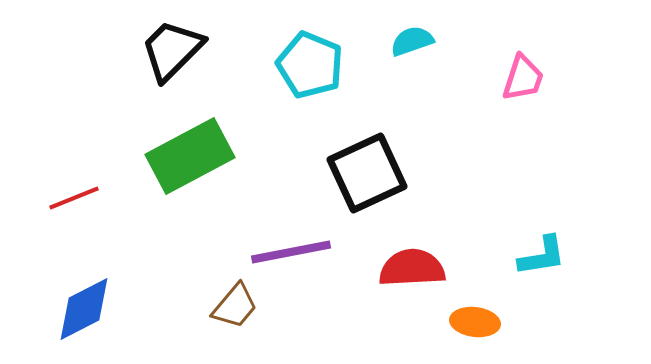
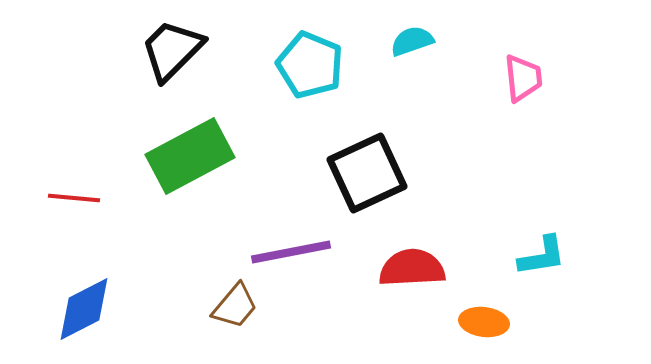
pink trapezoid: rotated 24 degrees counterclockwise
red line: rotated 27 degrees clockwise
orange ellipse: moved 9 px right
